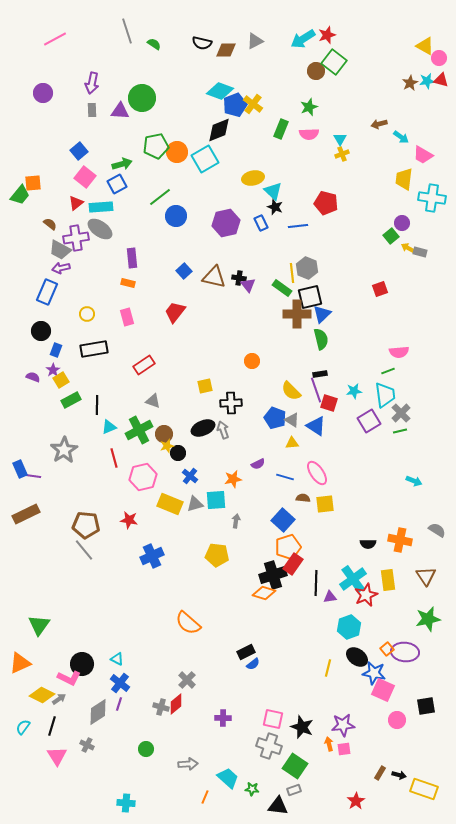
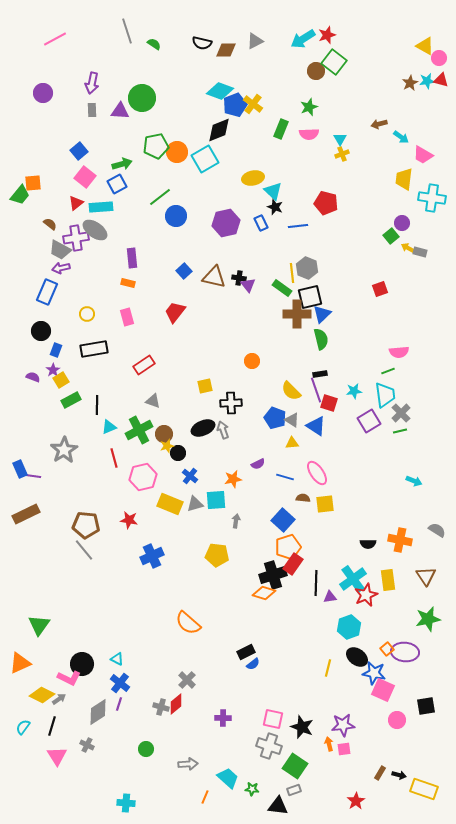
gray ellipse at (100, 229): moved 5 px left, 1 px down
